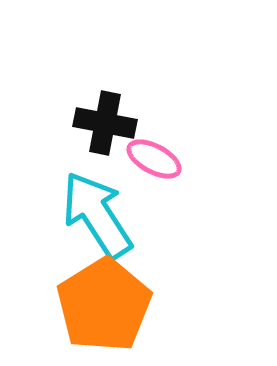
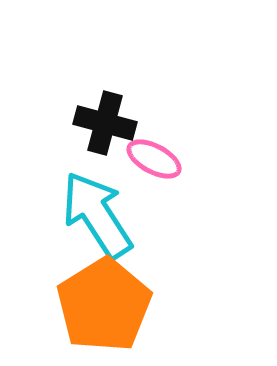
black cross: rotated 4 degrees clockwise
